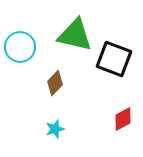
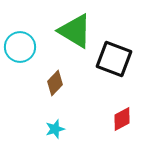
green triangle: moved 4 px up; rotated 18 degrees clockwise
red diamond: moved 1 px left
